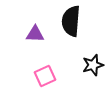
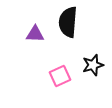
black semicircle: moved 3 px left, 1 px down
pink square: moved 15 px right
